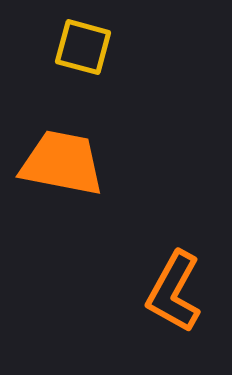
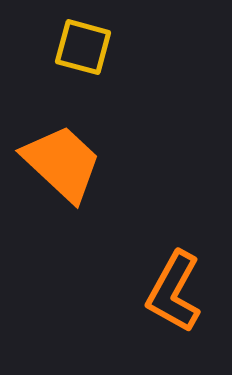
orange trapezoid: rotated 32 degrees clockwise
